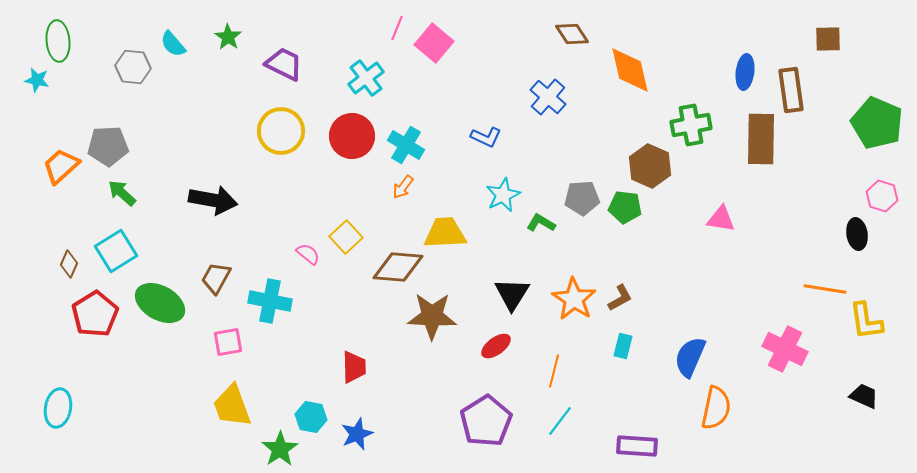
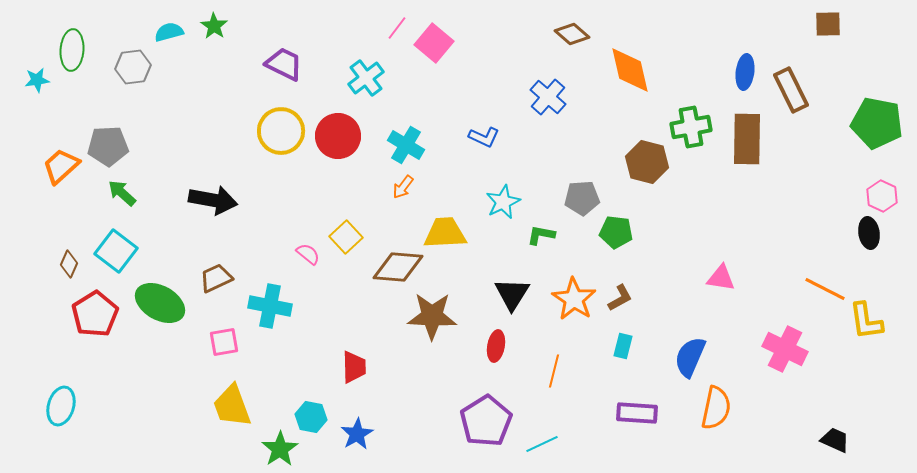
pink line at (397, 28): rotated 15 degrees clockwise
brown diamond at (572, 34): rotated 16 degrees counterclockwise
green star at (228, 37): moved 14 px left, 11 px up
brown square at (828, 39): moved 15 px up
green ellipse at (58, 41): moved 14 px right, 9 px down; rotated 9 degrees clockwise
cyan semicircle at (173, 44): moved 4 px left, 12 px up; rotated 116 degrees clockwise
gray hexagon at (133, 67): rotated 12 degrees counterclockwise
cyan star at (37, 80): rotated 20 degrees counterclockwise
brown rectangle at (791, 90): rotated 18 degrees counterclockwise
green pentagon at (877, 123): rotated 12 degrees counterclockwise
green cross at (691, 125): moved 2 px down
red circle at (352, 136): moved 14 px left
blue L-shape at (486, 137): moved 2 px left
brown rectangle at (761, 139): moved 14 px left
brown hexagon at (650, 166): moved 3 px left, 4 px up; rotated 9 degrees counterclockwise
cyan star at (503, 195): moved 7 px down
pink hexagon at (882, 196): rotated 8 degrees clockwise
green pentagon at (625, 207): moved 9 px left, 25 px down
pink triangle at (721, 219): moved 59 px down
green L-shape at (541, 223): moved 12 px down; rotated 20 degrees counterclockwise
black ellipse at (857, 234): moved 12 px right, 1 px up
cyan square at (116, 251): rotated 21 degrees counterclockwise
brown trapezoid at (216, 278): rotated 36 degrees clockwise
orange line at (825, 289): rotated 18 degrees clockwise
cyan cross at (270, 301): moved 5 px down
pink square at (228, 342): moved 4 px left
red ellipse at (496, 346): rotated 44 degrees counterclockwise
black trapezoid at (864, 396): moved 29 px left, 44 px down
cyan ellipse at (58, 408): moved 3 px right, 2 px up; rotated 6 degrees clockwise
cyan line at (560, 421): moved 18 px left, 23 px down; rotated 28 degrees clockwise
blue star at (357, 434): rotated 8 degrees counterclockwise
purple rectangle at (637, 446): moved 33 px up
